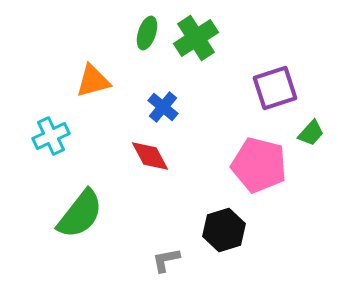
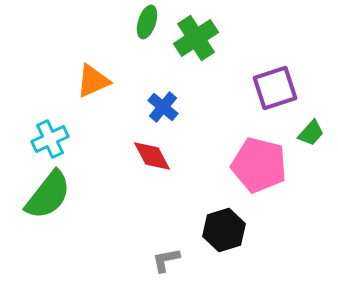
green ellipse: moved 11 px up
orange triangle: rotated 9 degrees counterclockwise
cyan cross: moved 1 px left, 3 px down
red diamond: moved 2 px right
green semicircle: moved 32 px left, 19 px up
